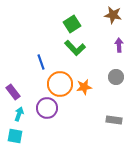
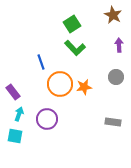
brown star: rotated 18 degrees clockwise
purple circle: moved 11 px down
gray rectangle: moved 1 px left, 2 px down
